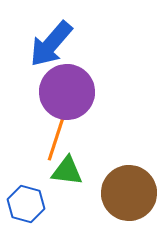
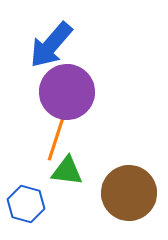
blue arrow: moved 1 px down
